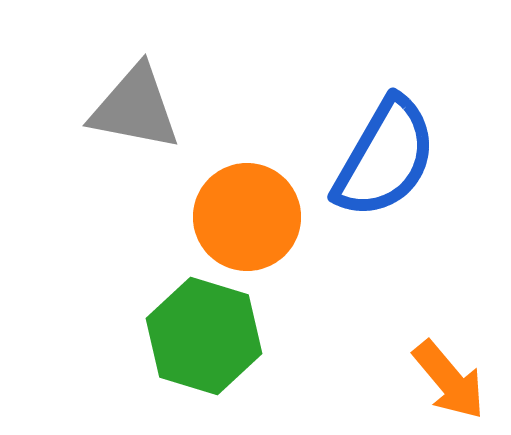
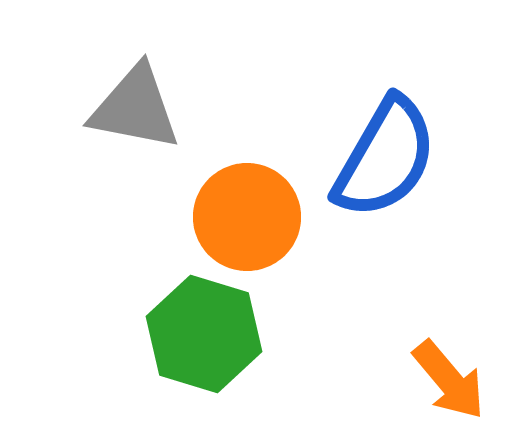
green hexagon: moved 2 px up
